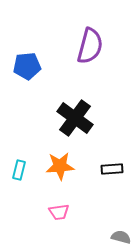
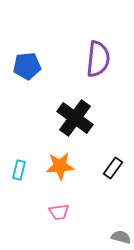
purple semicircle: moved 8 px right, 13 px down; rotated 9 degrees counterclockwise
black rectangle: moved 1 px right, 1 px up; rotated 50 degrees counterclockwise
